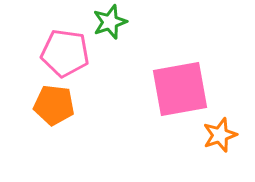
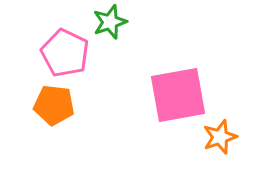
pink pentagon: rotated 18 degrees clockwise
pink square: moved 2 px left, 6 px down
orange star: moved 2 px down
